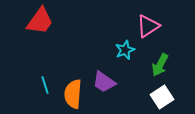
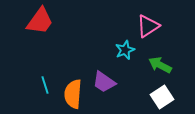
green arrow: rotated 90 degrees clockwise
